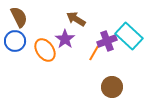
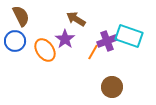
brown semicircle: moved 2 px right, 1 px up
cyan rectangle: rotated 24 degrees counterclockwise
orange line: moved 1 px left, 1 px up
